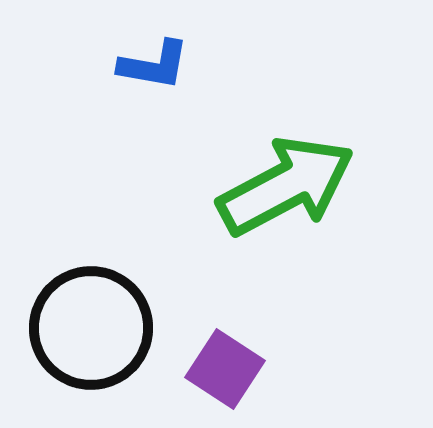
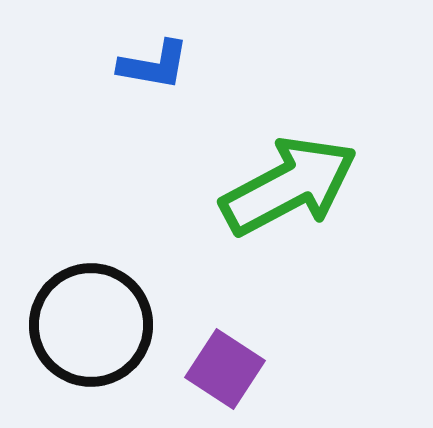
green arrow: moved 3 px right
black circle: moved 3 px up
